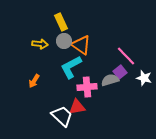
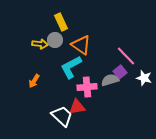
gray circle: moved 9 px left, 1 px up
